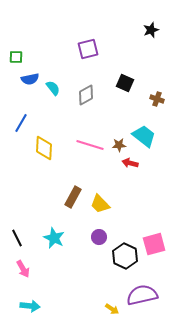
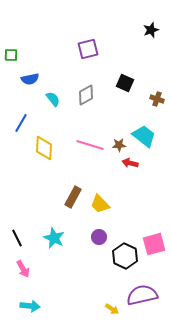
green square: moved 5 px left, 2 px up
cyan semicircle: moved 11 px down
